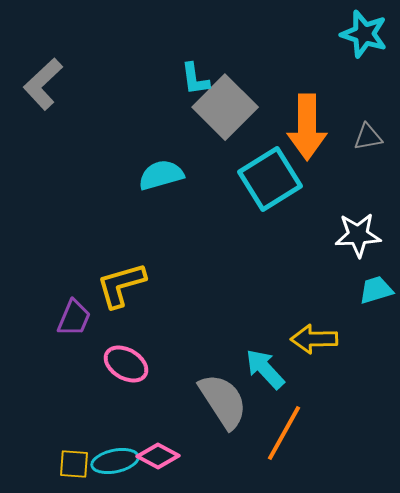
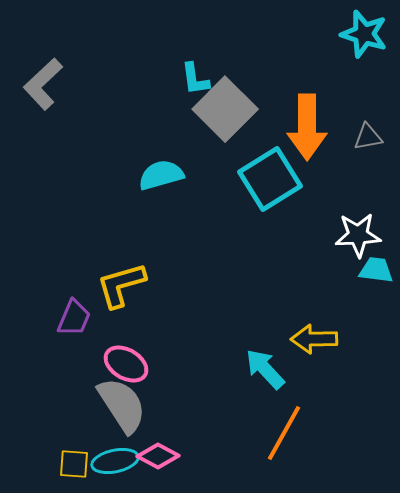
gray square: moved 2 px down
cyan trapezoid: moved 20 px up; rotated 24 degrees clockwise
gray semicircle: moved 101 px left, 4 px down
